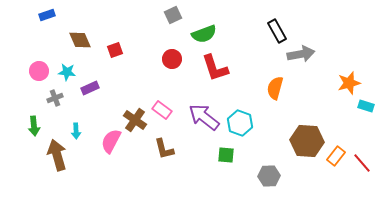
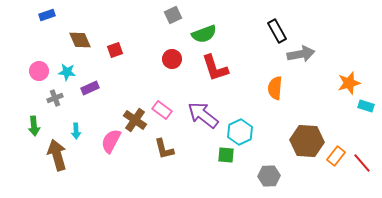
orange semicircle: rotated 10 degrees counterclockwise
purple arrow: moved 1 px left, 2 px up
cyan hexagon: moved 9 px down; rotated 15 degrees clockwise
